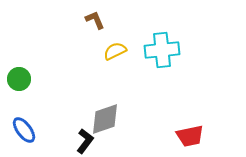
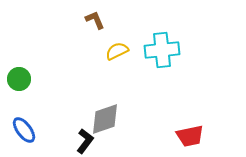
yellow semicircle: moved 2 px right
